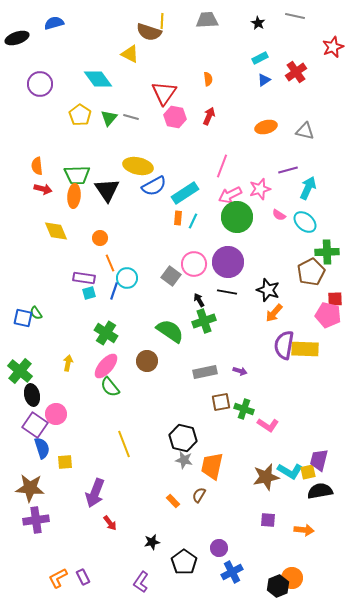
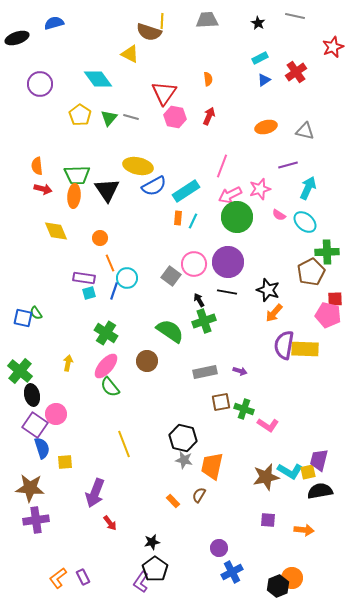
purple line at (288, 170): moved 5 px up
cyan rectangle at (185, 193): moved 1 px right, 2 px up
black pentagon at (184, 562): moved 29 px left, 7 px down
orange L-shape at (58, 578): rotated 10 degrees counterclockwise
